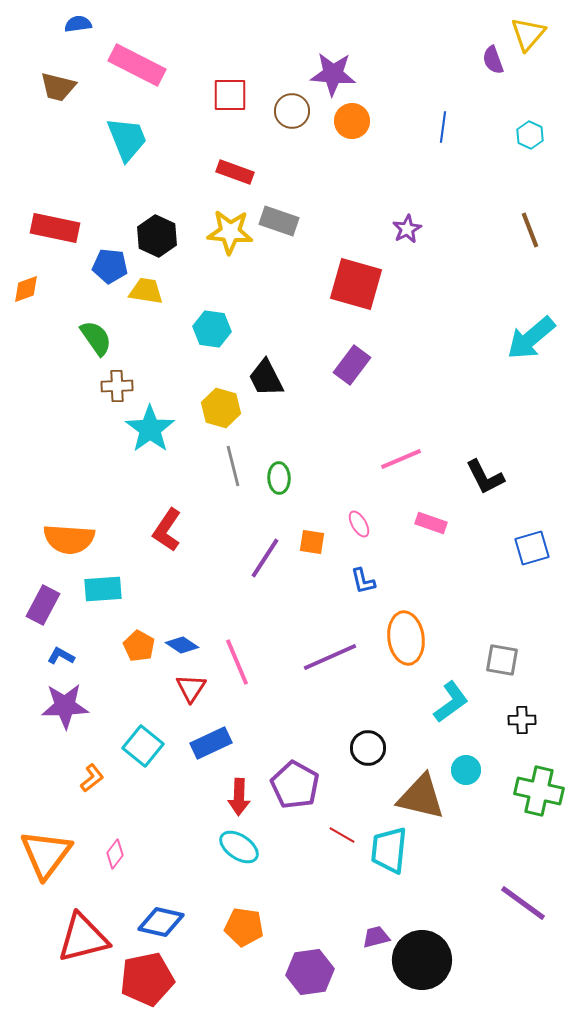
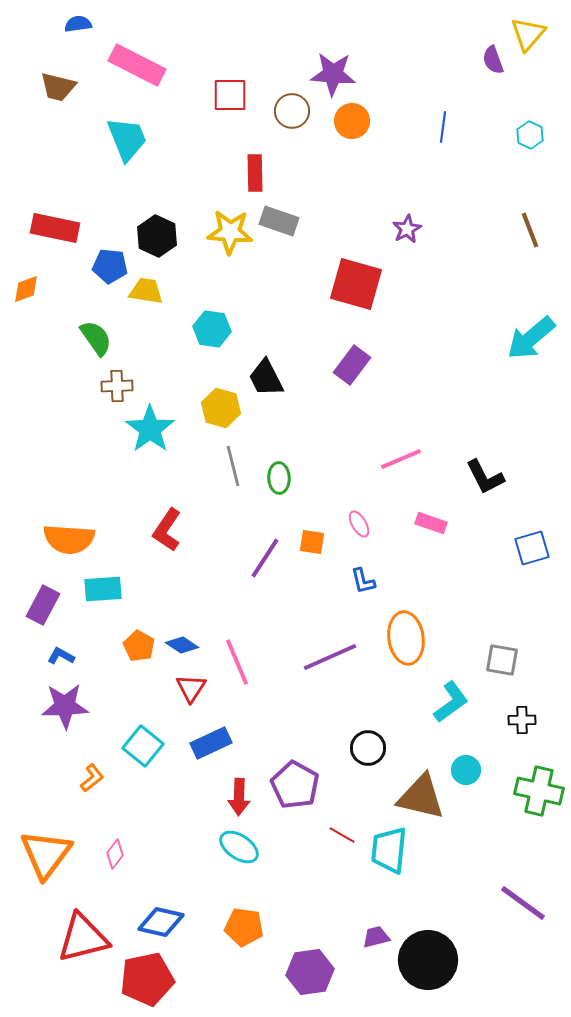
red rectangle at (235, 172): moved 20 px right, 1 px down; rotated 69 degrees clockwise
black circle at (422, 960): moved 6 px right
